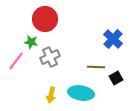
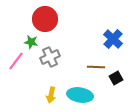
cyan ellipse: moved 1 px left, 2 px down
